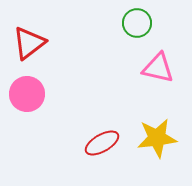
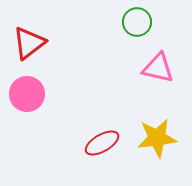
green circle: moved 1 px up
